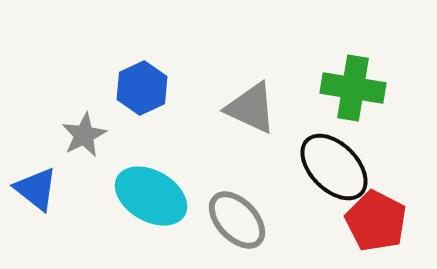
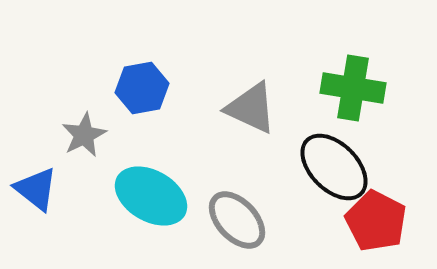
blue hexagon: rotated 15 degrees clockwise
